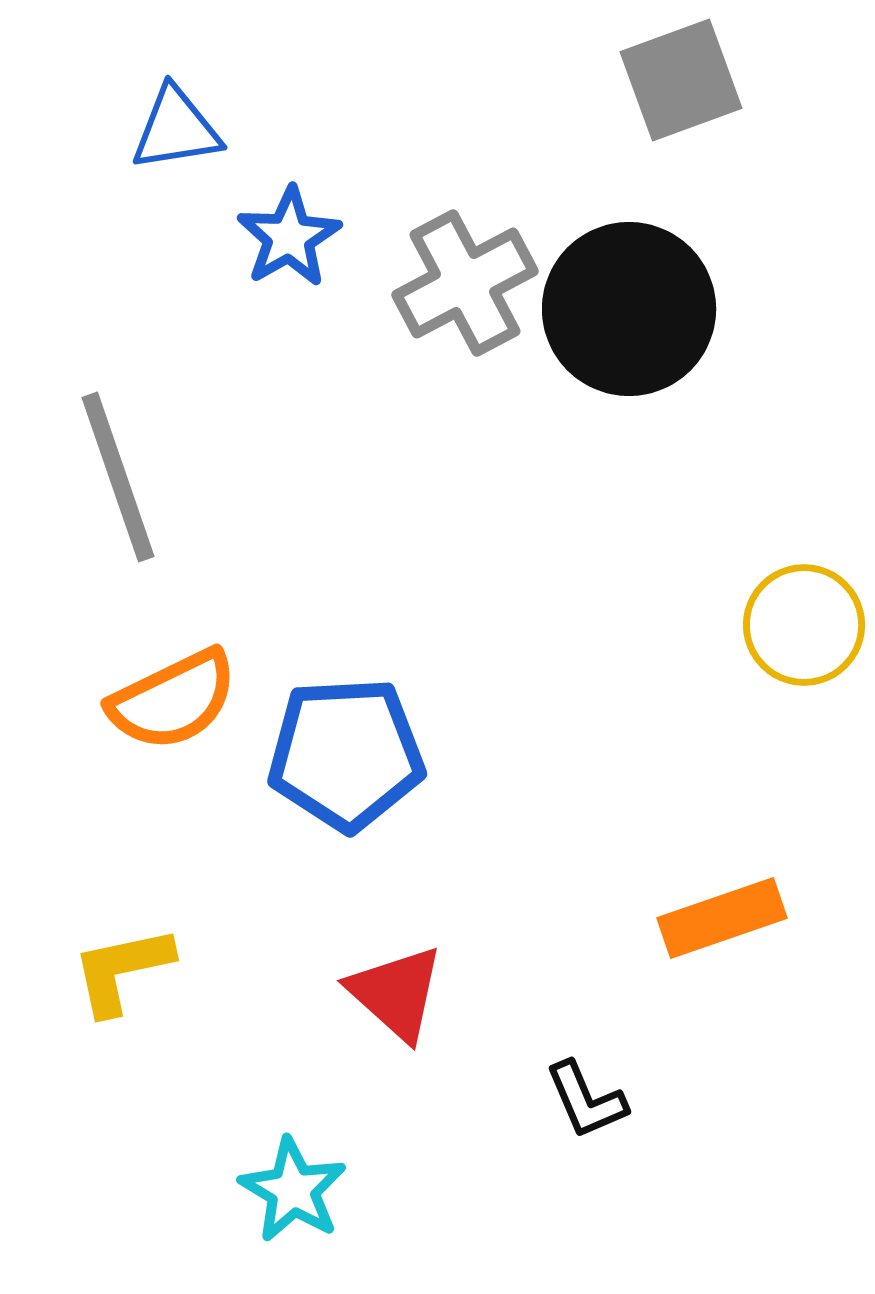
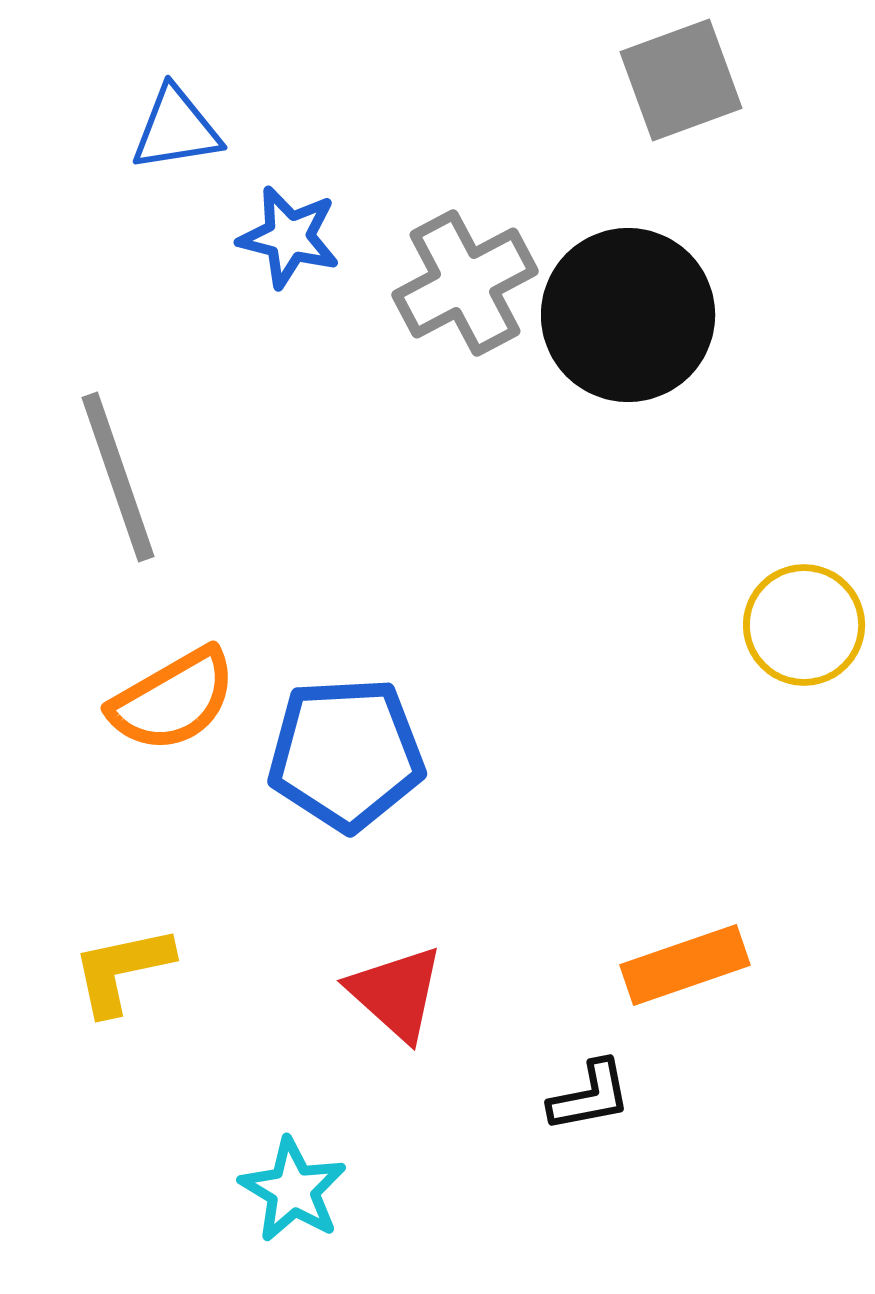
blue star: rotated 28 degrees counterclockwise
black circle: moved 1 px left, 6 px down
orange semicircle: rotated 4 degrees counterclockwise
orange rectangle: moved 37 px left, 47 px down
black L-shape: moved 4 px right, 4 px up; rotated 78 degrees counterclockwise
